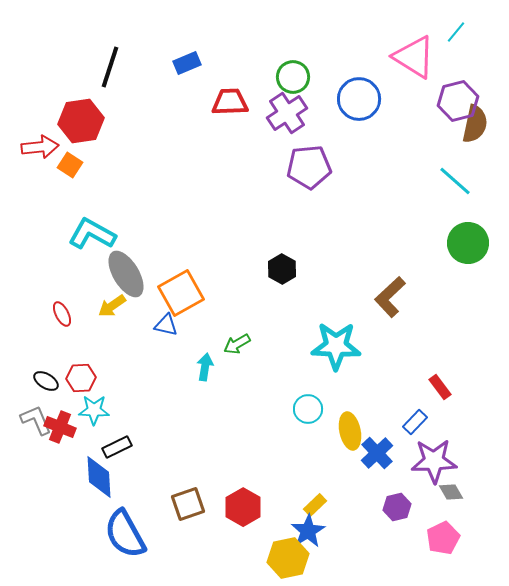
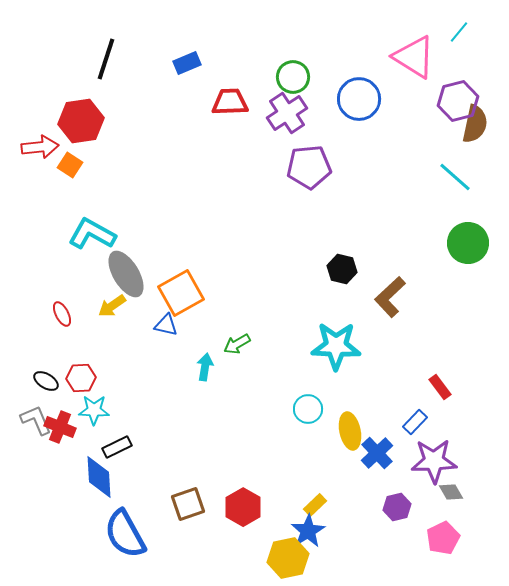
cyan line at (456, 32): moved 3 px right
black line at (110, 67): moved 4 px left, 8 px up
cyan line at (455, 181): moved 4 px up
black hexagon at (282, 269): moved 60 px right; rotated 16 degrees counterclockwise
